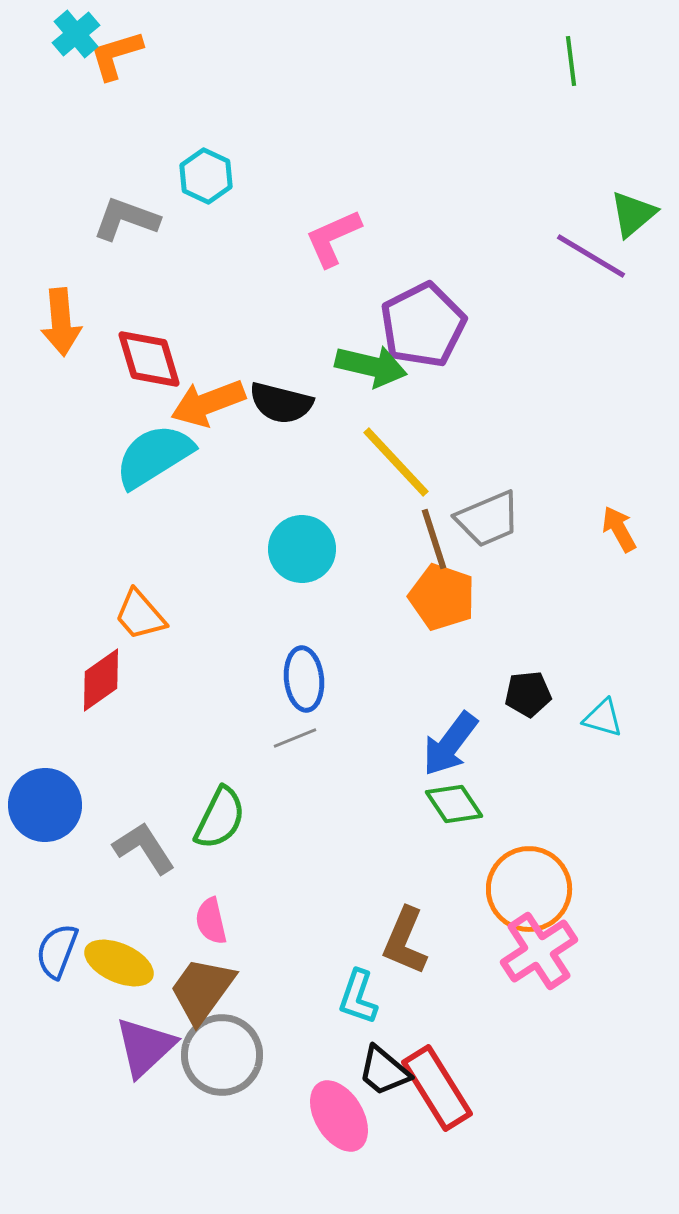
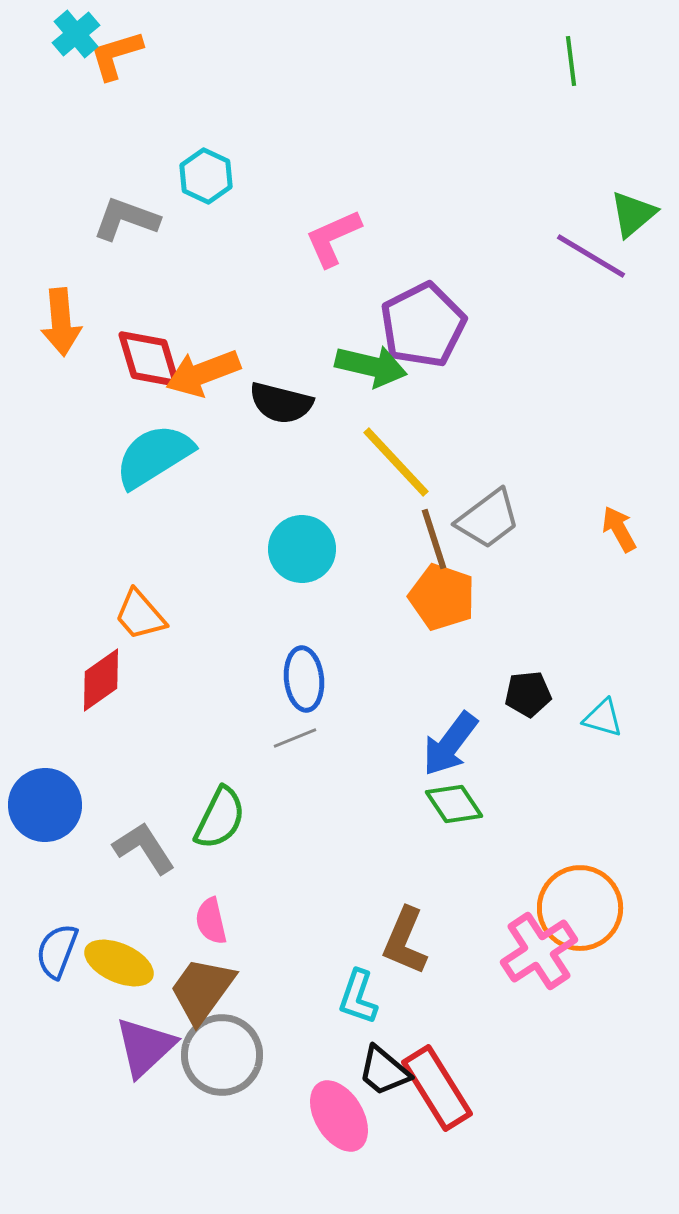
orange arrow at (208, 403): moved 5 px left, 30 px up
gray trapezoid at (488, 519): rotated 14 degrees counterclockwise
orange circle at (529, 889): moved 51 px right, 19 px down
